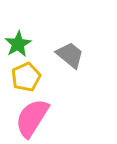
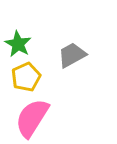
green star: rotated 12 degrees counterclockwise
gray trapezoid: moved 2 px right; rotated 68 degrees counterclockwise
